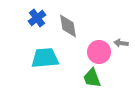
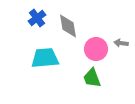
pink circle: moved 3 px left, 3 px up
